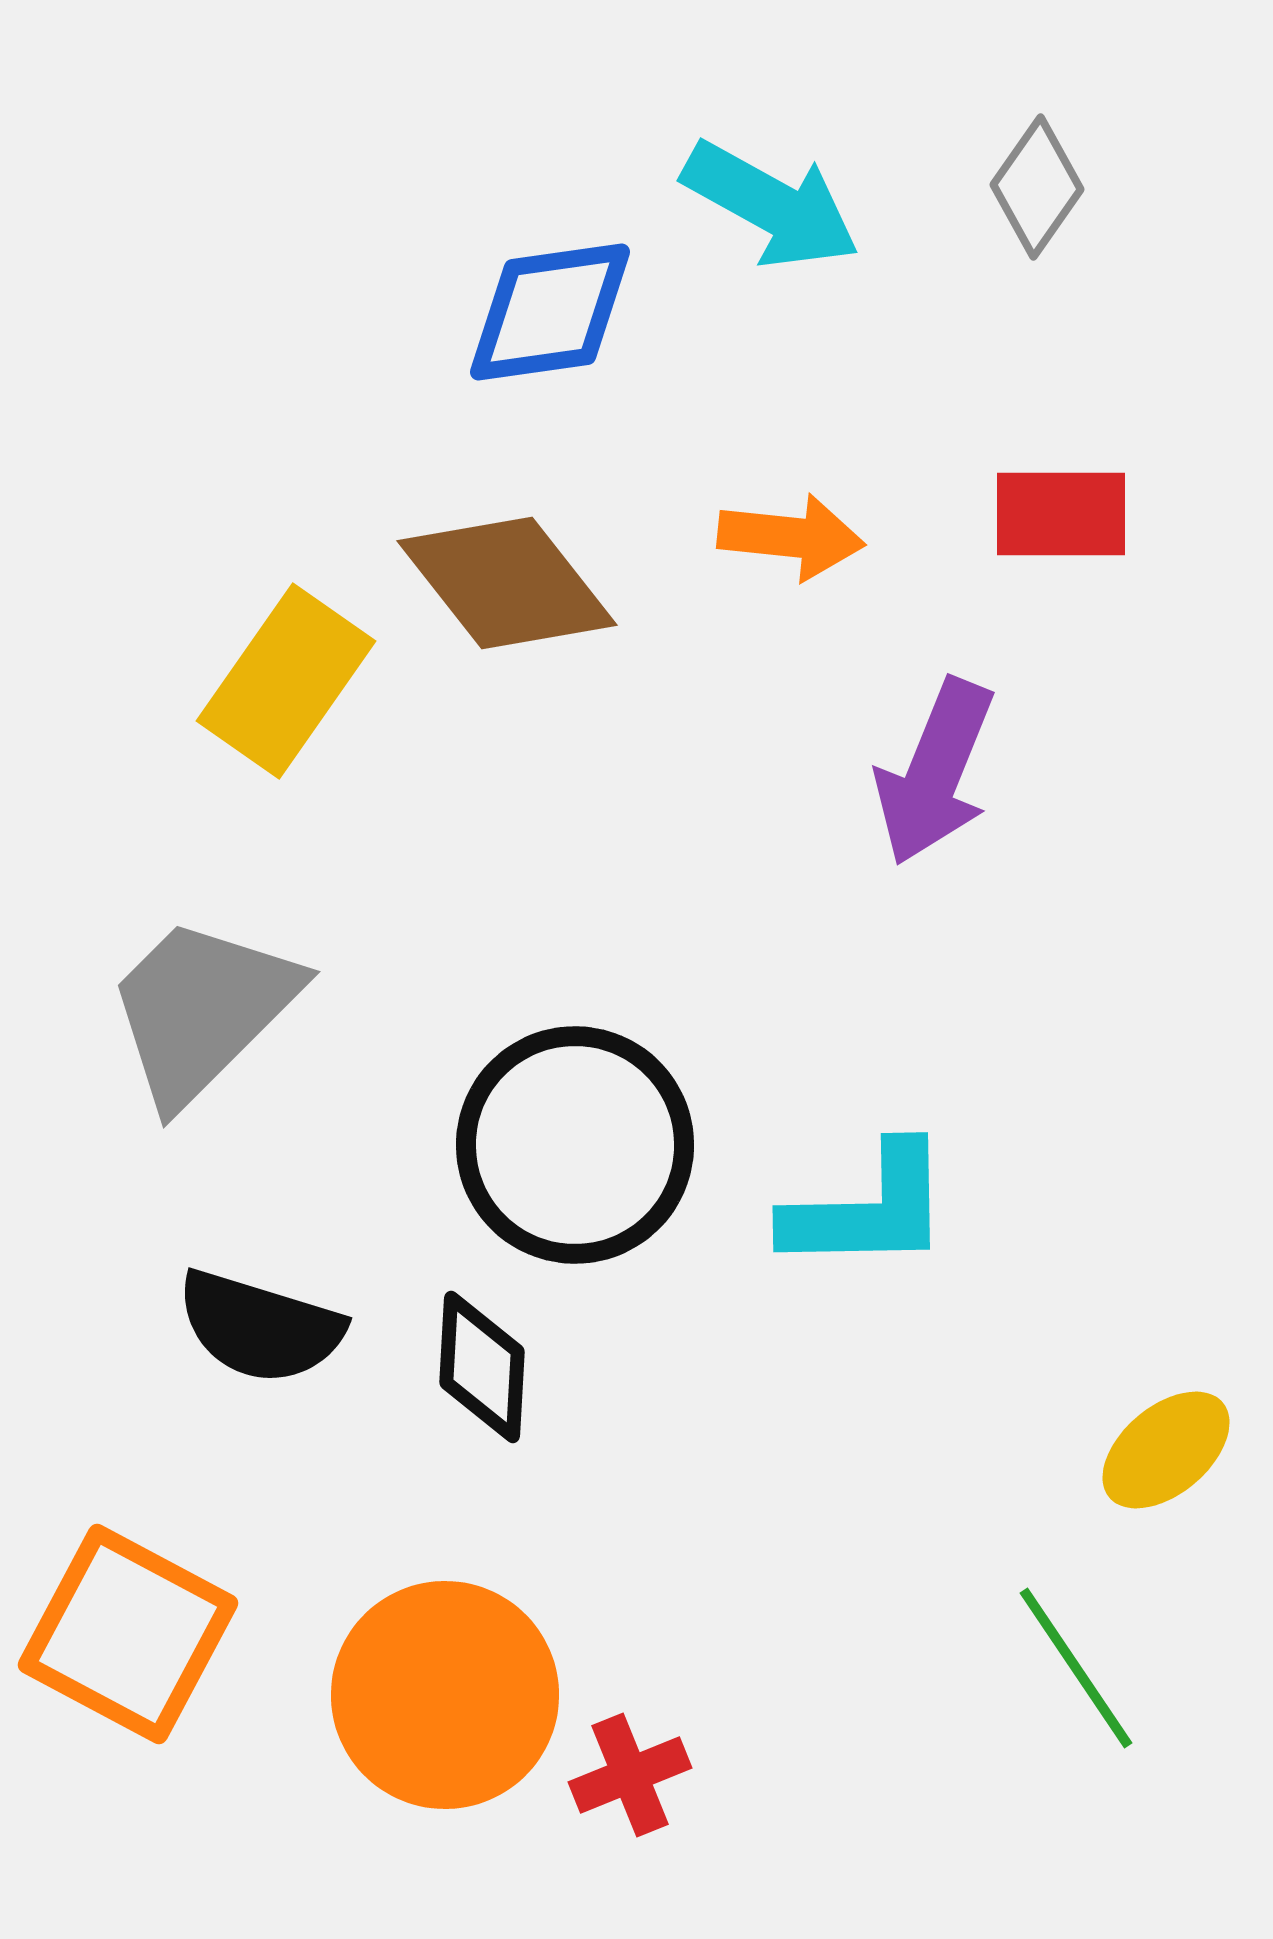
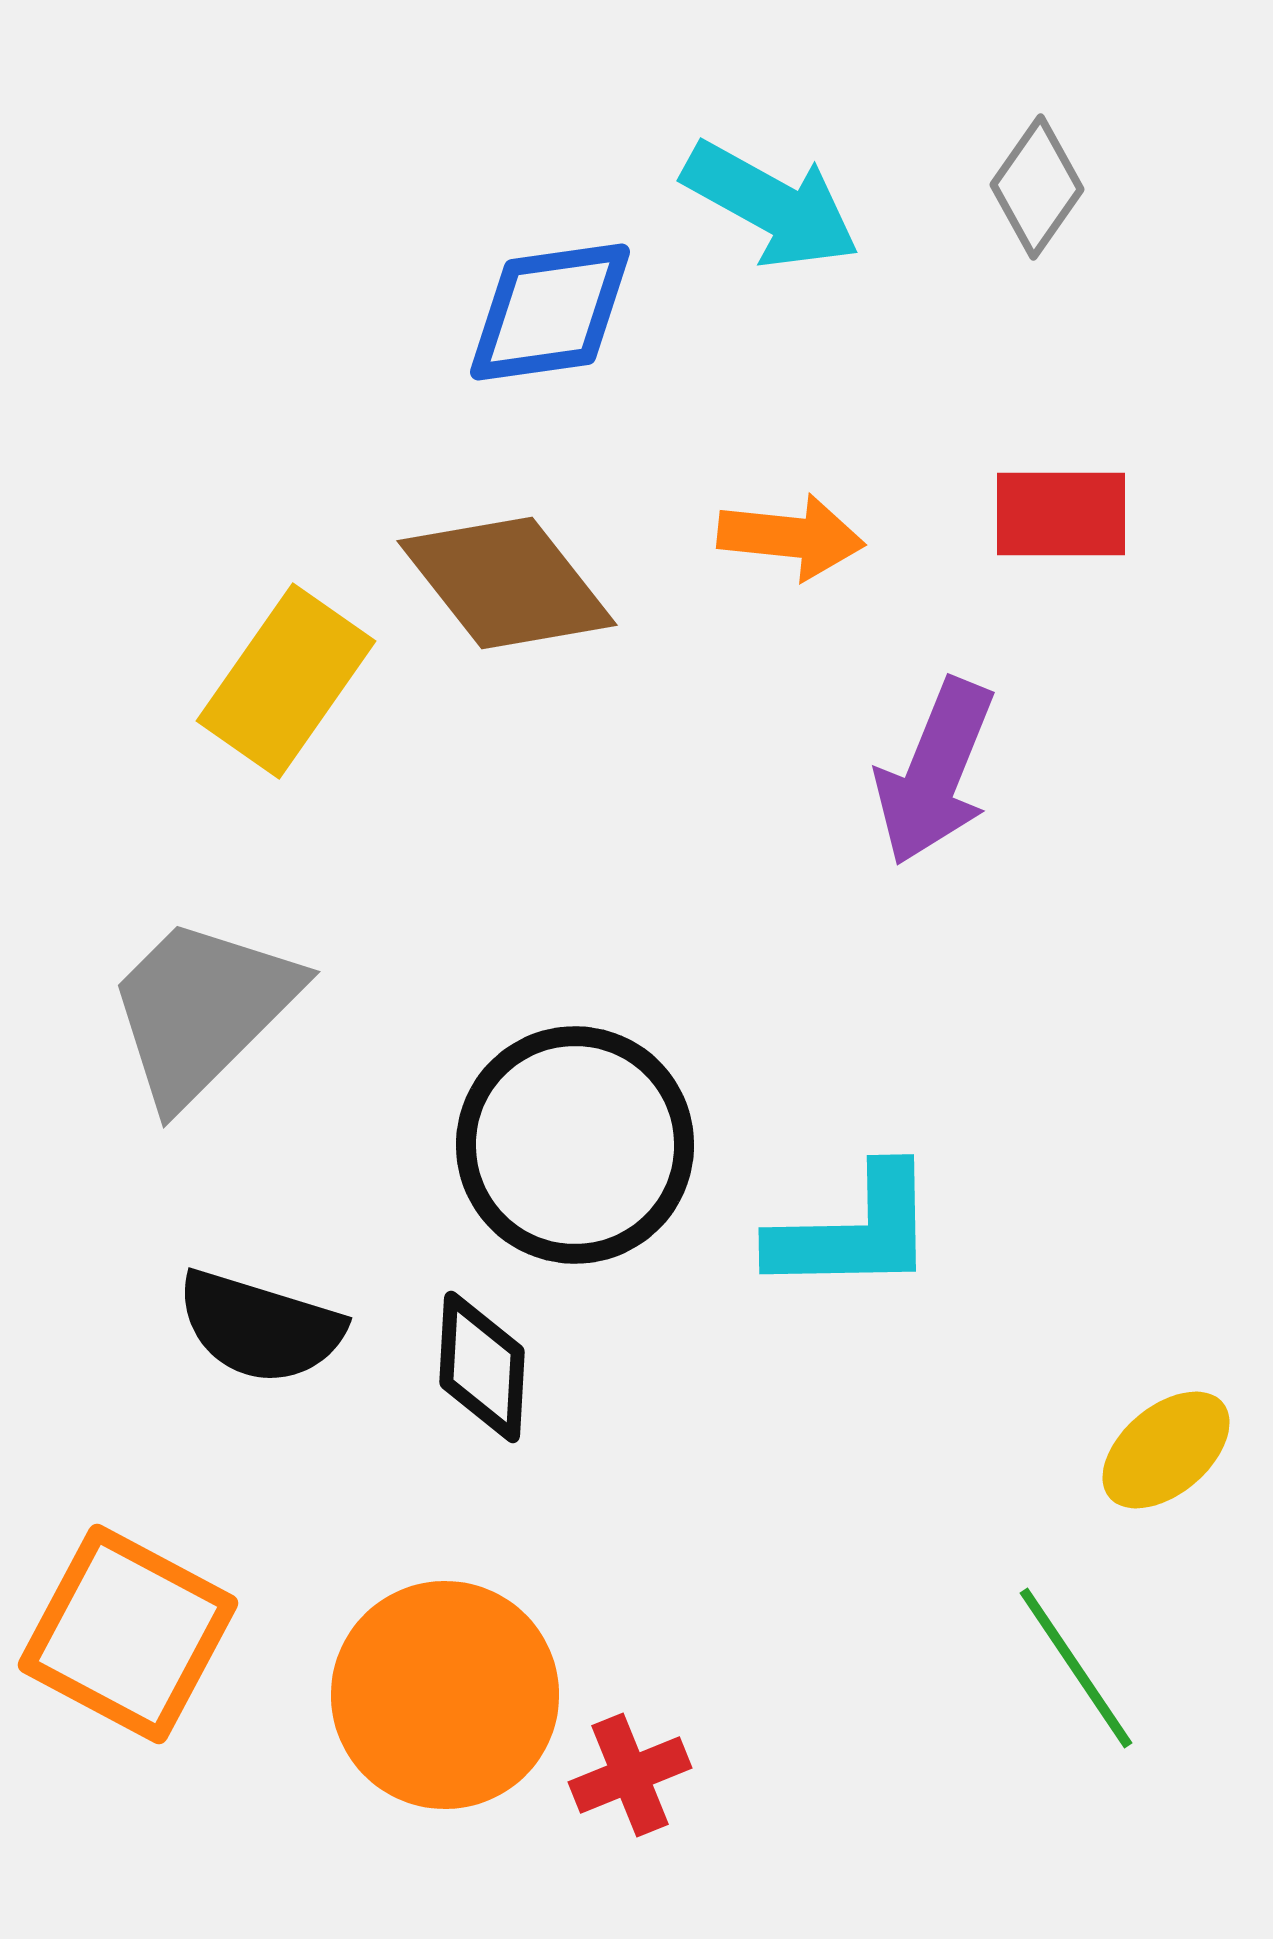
cyan L-shape: moved 14 px left, 22 px down
